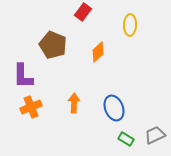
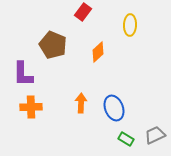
purple L-shape: moved 2 px up
orange arrow: moved 7 px right
orange cross: rotated 20 degrees clockwise
